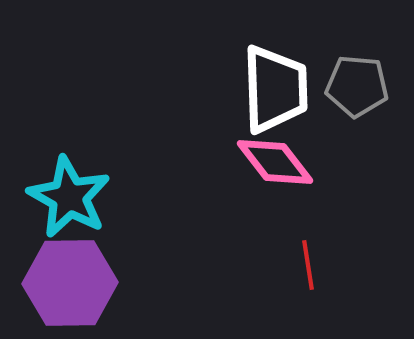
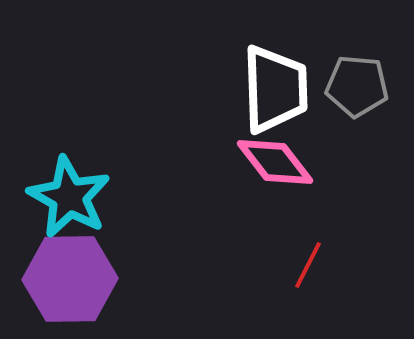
red line: rotated 36 degrees clockwise
purple hexagon: moved 4 px up
